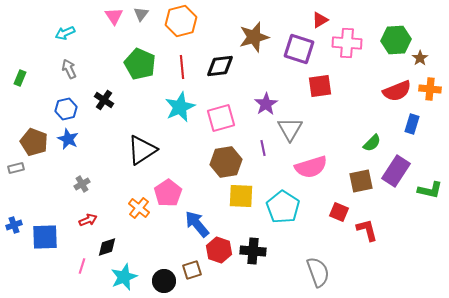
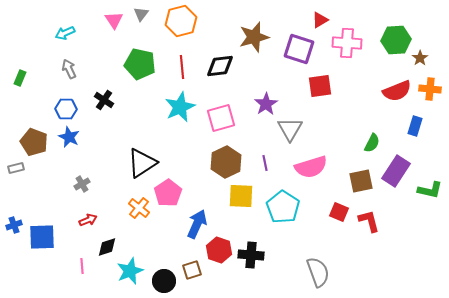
pink triangle at (114, 16): moved 4 px down
green pentagon at (140, 64): rotated 12 degrees counterclockwise
blue hexagon at (66, 109): rotated 15 degrees clockwise
blue rectangle at (412, 124): moved 3 px right, 2 px down
blue star at (68, 139): moved 1 px right, 2 px up
green semicircle at (372, 143): rotated 18 degrees counterclockwise
purple line at (263, 148): moved 2 px right, 15 px down
black triangle at (142, 150): moved 13 px down
brown hexagon at (226, 162): rotated 16 degrees counterclockwise
blue arrow at (197, 224): rotated 64 degrees clockwise
red L-shape at (367, 230): moved 2 px right, 9 px up
blue square at (45, 237): moved 3 px left
black cross at (253, 251): moved 2 px left, 4 px down
pink line at (82, 266): rotated 21 degrees counterclockwise
cyan star at (124, 277): moved 6 px right, 6 px up
